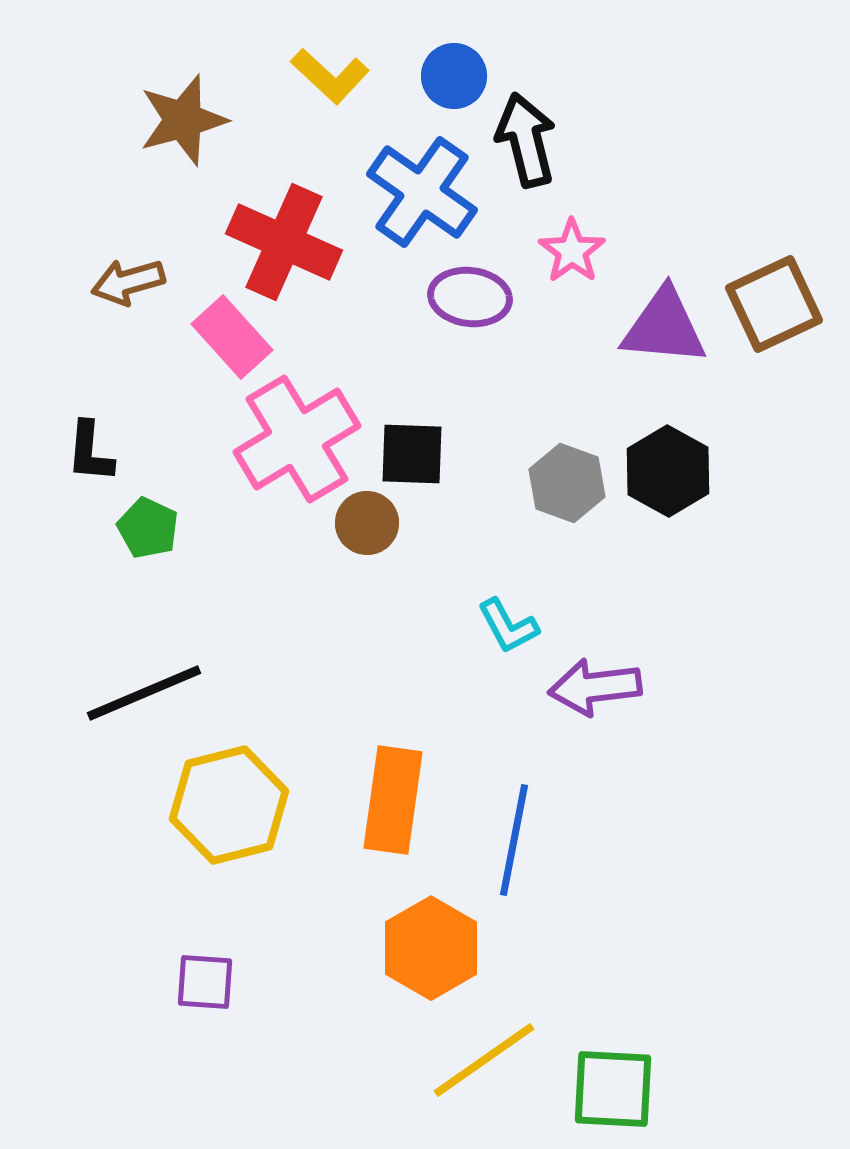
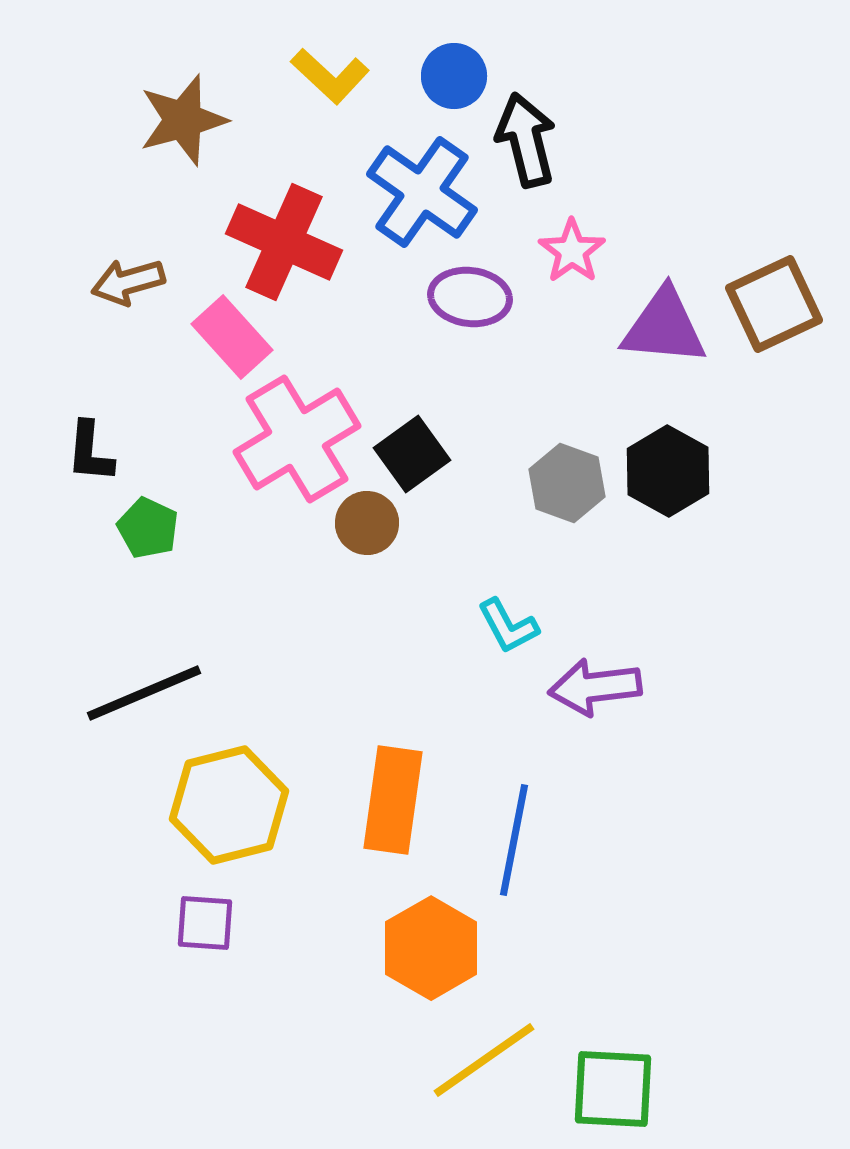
black square: rotated 38 degrees counterclockwise
purple square: moved 59 px up
